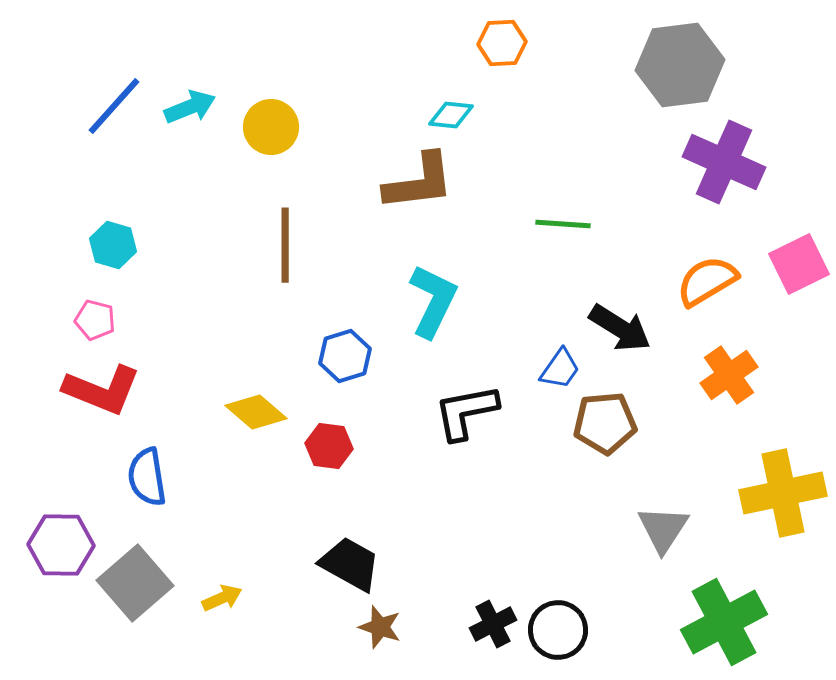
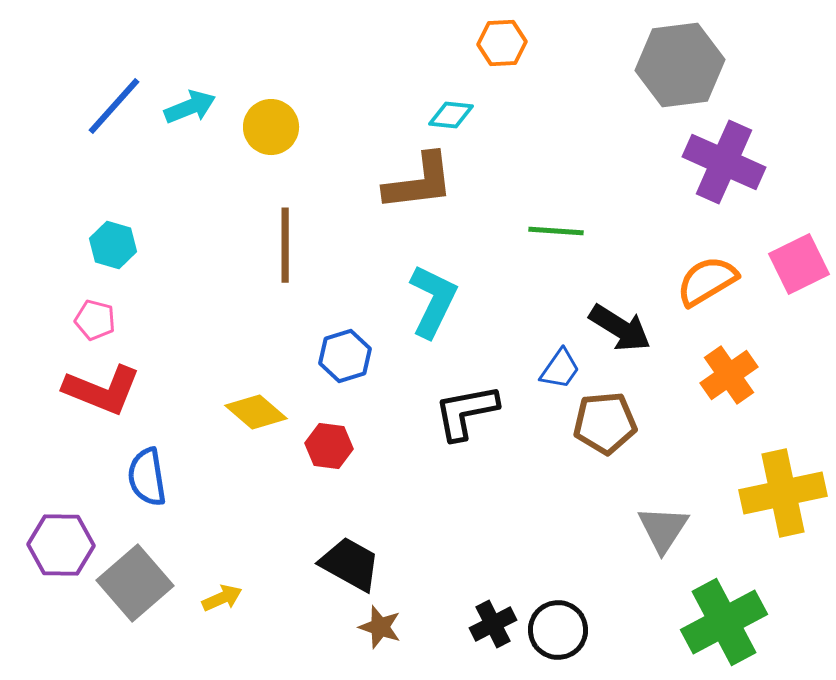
green line: moved 7 px left, 7 px down
